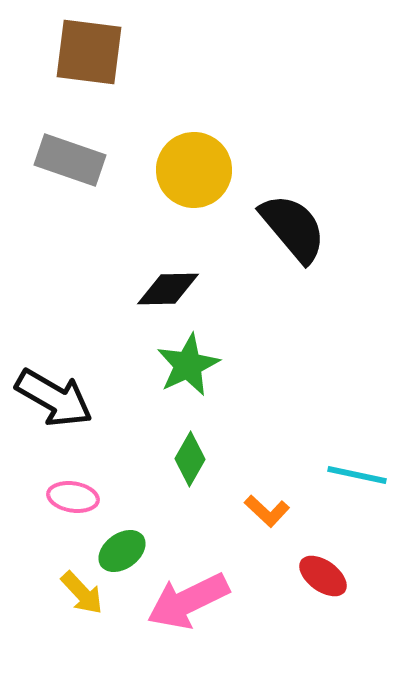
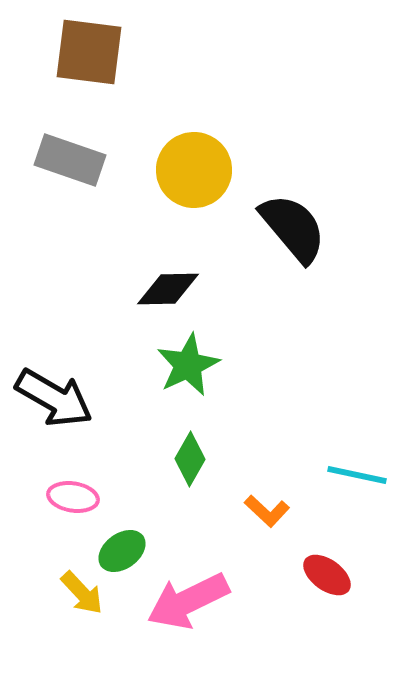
red ellipse: moved 4 px right, 1 px up
